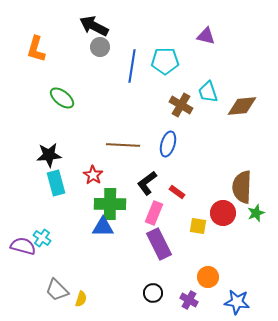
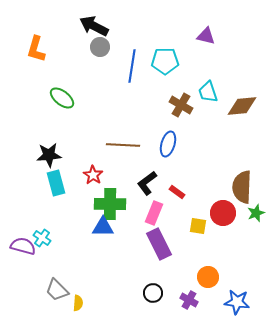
yellow semicircle: moved 3 px left, 4 px down; rotated 14 degrees counterclockwise
